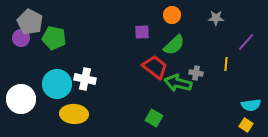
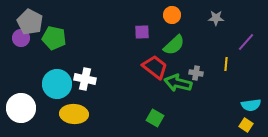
white circle: moved 9 px down
green square: moved 1 px right
